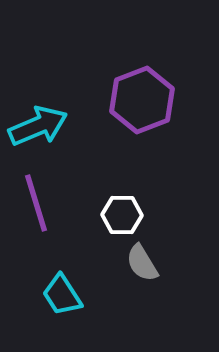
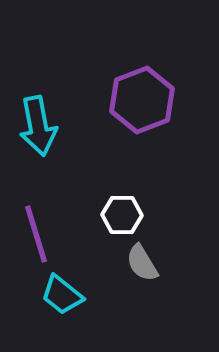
cyan arrow: rotated 102 degrees clockwise
purple line: moved 31 px down
cyan trapezoid: rotated 18 degrees counterclockwise
